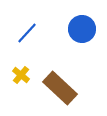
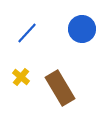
yellow cross: moved 2 px down
brown rectangle: rotated 16 degrees clockwise
